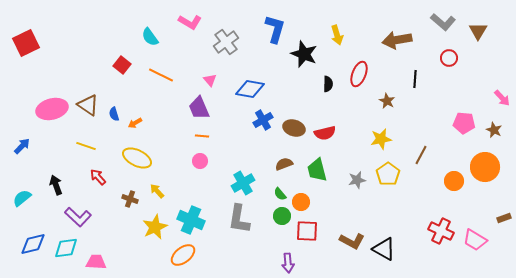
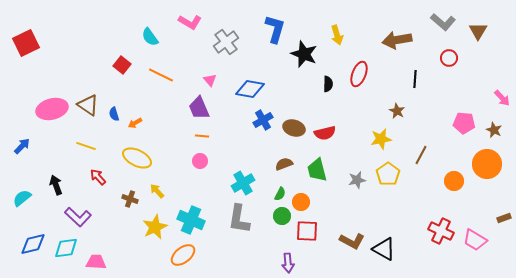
brown star at (387, 101): moved 10 px right, 10 px down
orange circle at (485, 167): moved 2 px right, 3 px up
green semicircle at (280, 194): rotated 112 degrees counterclockwise
